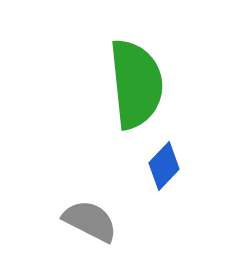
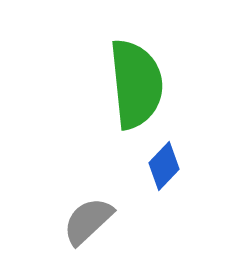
gray semicircle: moved 2 px left; rotated 70 degrees counterclockwise
